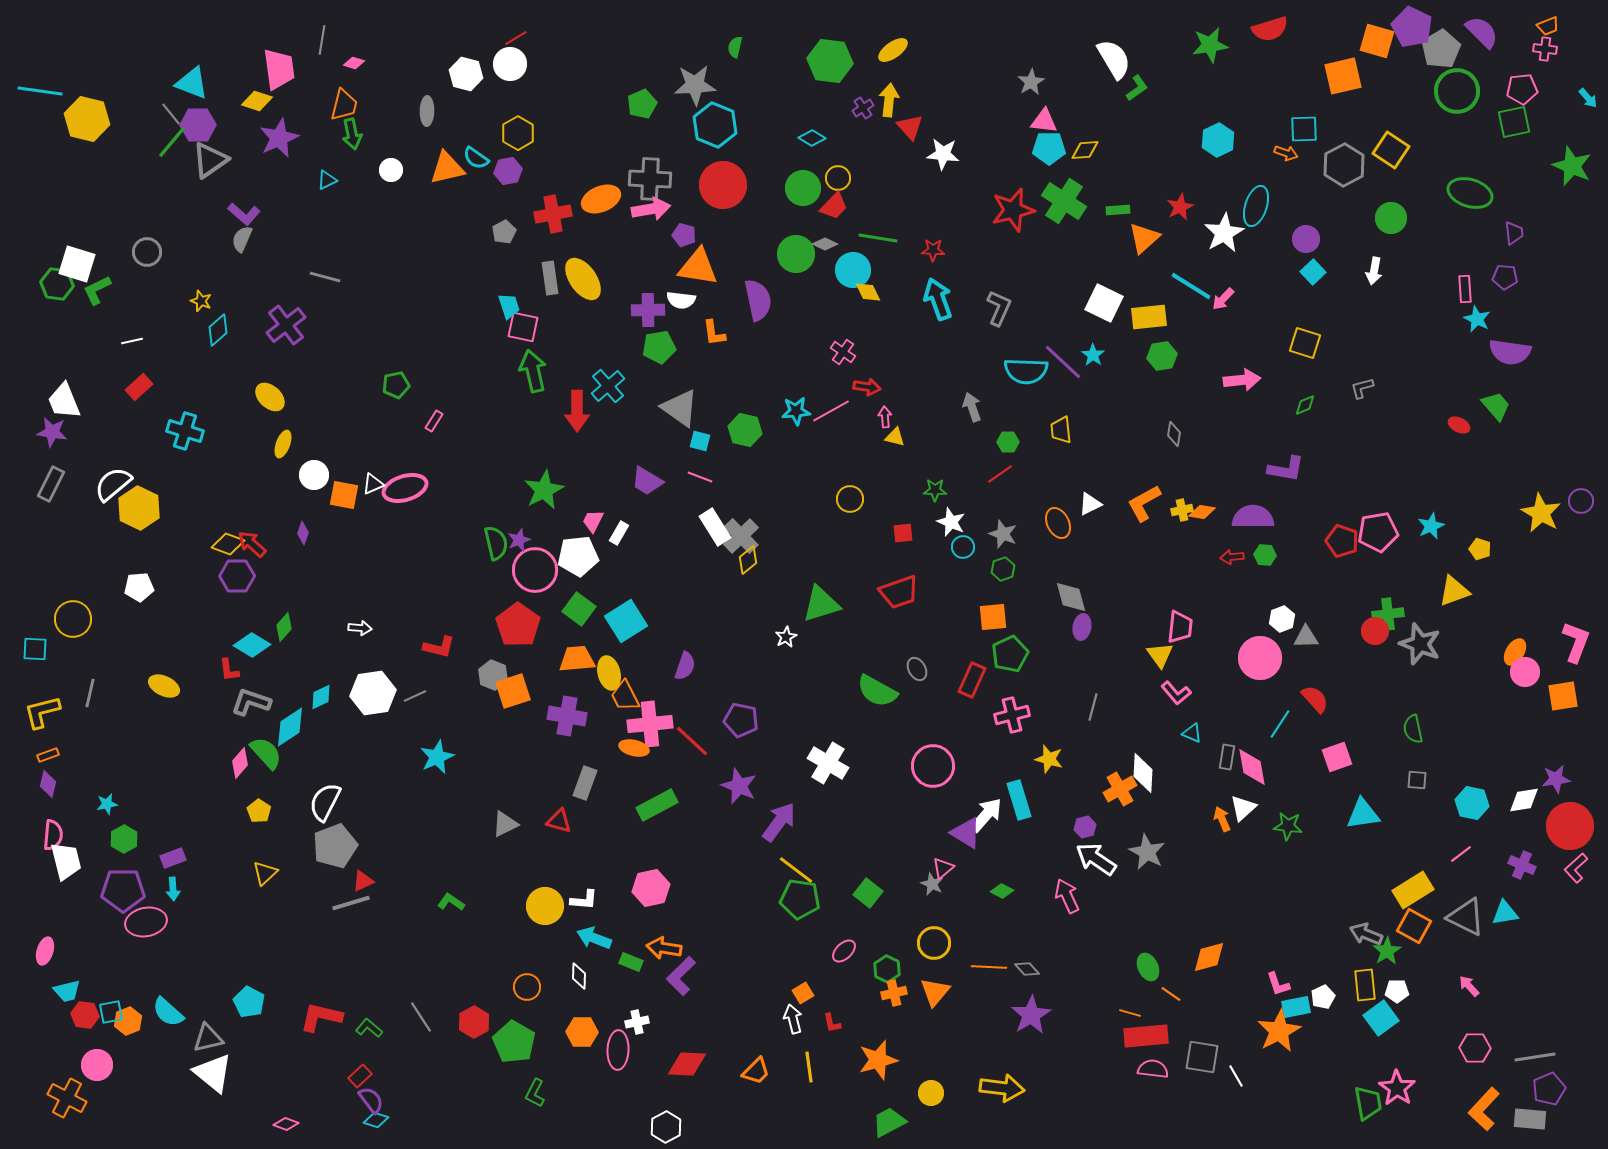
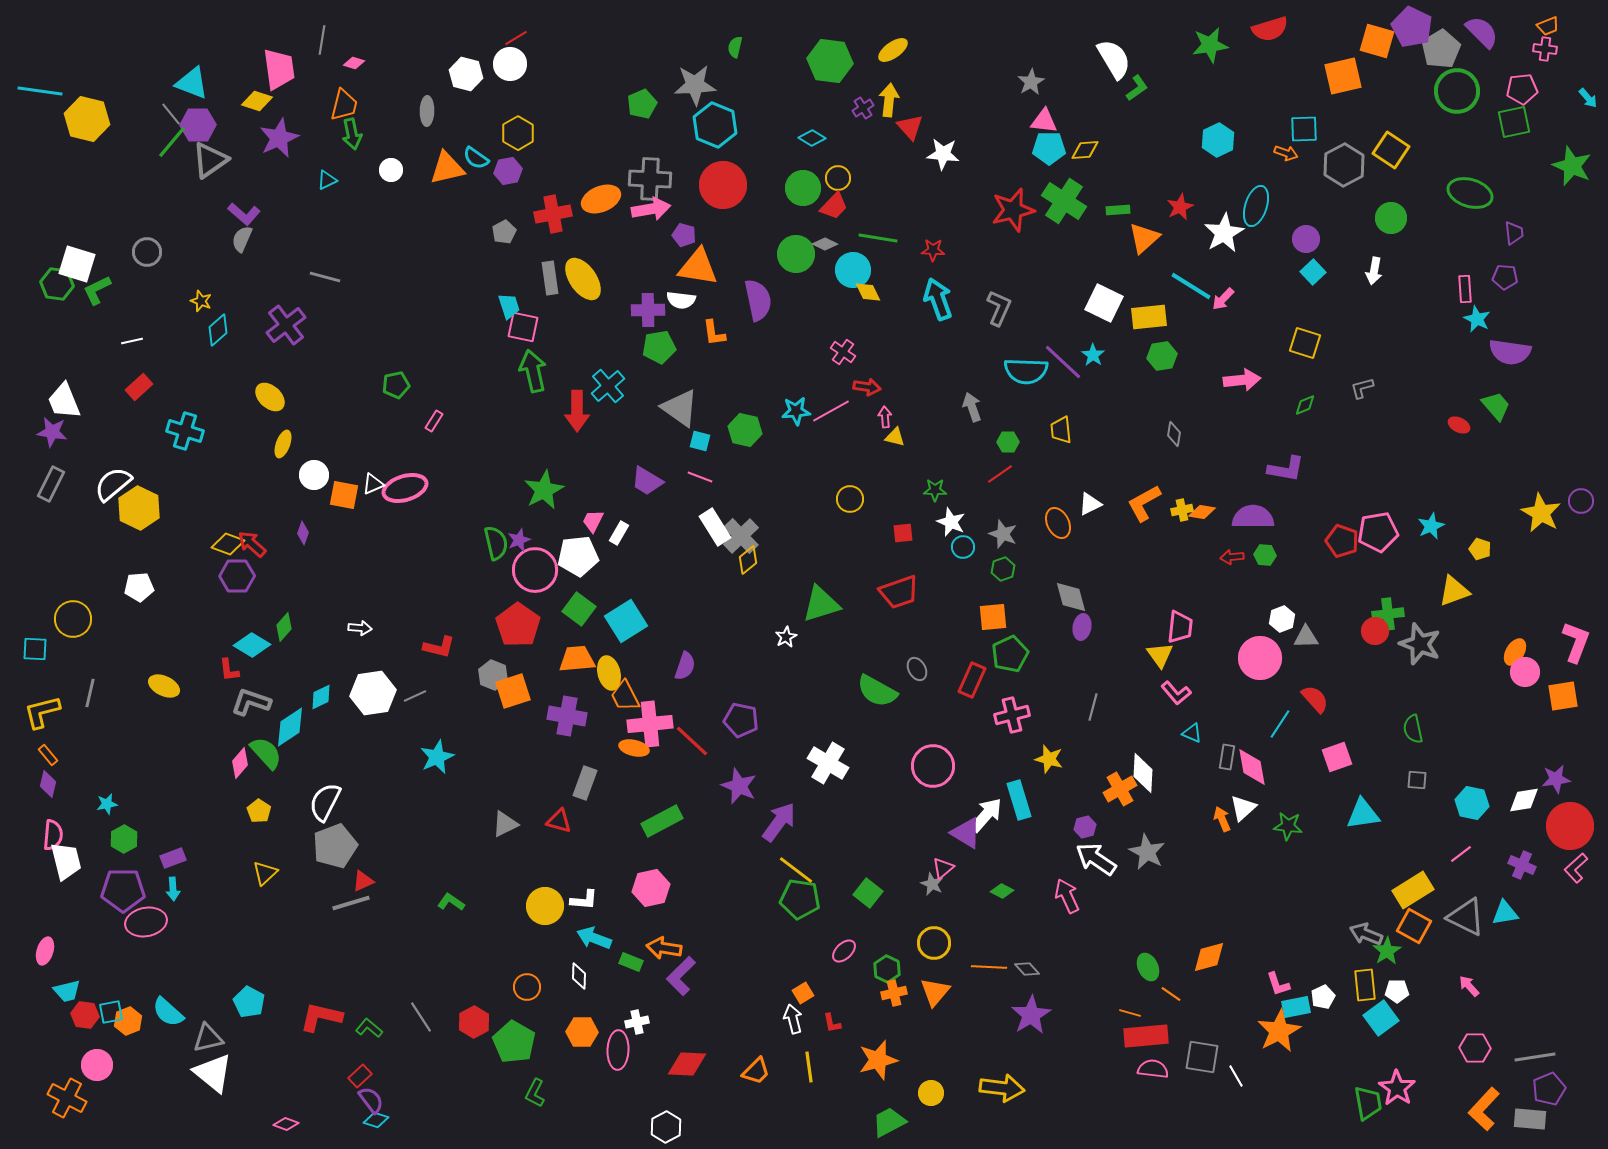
orange rectangle at (48, 755): rotated 70 degrees clockwise
green rectangle at (657, 805): moved 5 px right, 16 px down
